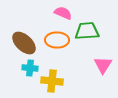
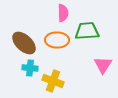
pink semicircle: rotated 66 degrees clockwise
yellow cross: moved 1 px right; rotated 15 degrees clockwise
